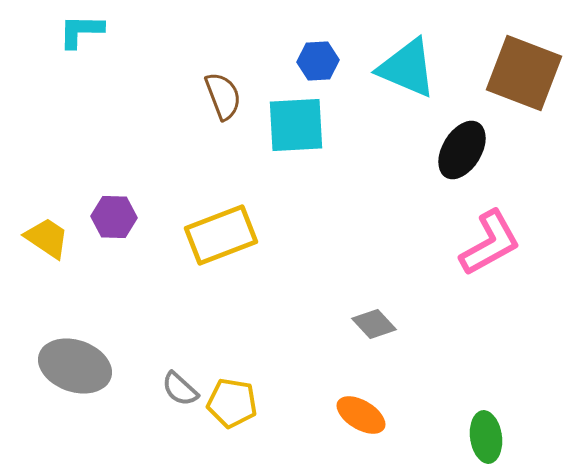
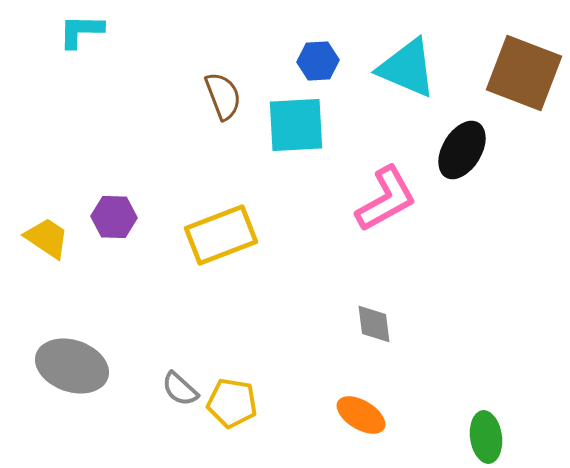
pink L-shape: moved 104 px left, 44 px up
gray diamond: rotated 36 degrees clockwise
gray ellipse: moved 3 px left
